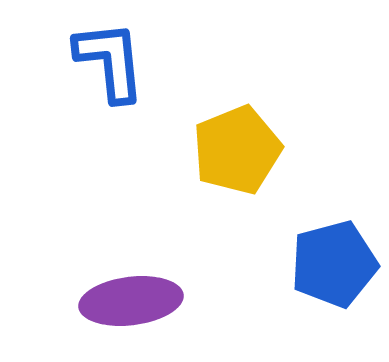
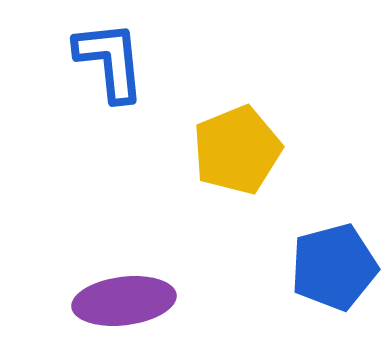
blue pentagon: moved 3 px down
purple ellipse: moved 7 px left
